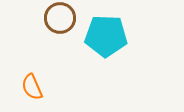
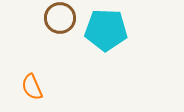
cyan pentagon: moved 6 px up
